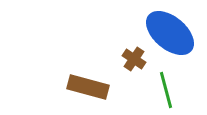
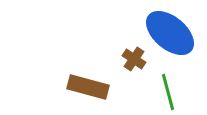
green line: moved 2 px right, 2 px down
